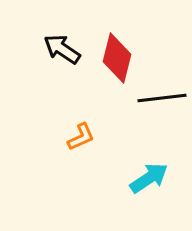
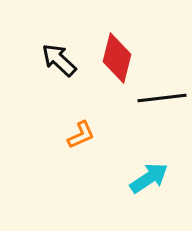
black arrow: moved 3 px left, 11 px down; rotated 9 degrees clockwise
orange L-shape: moved 2 px up
